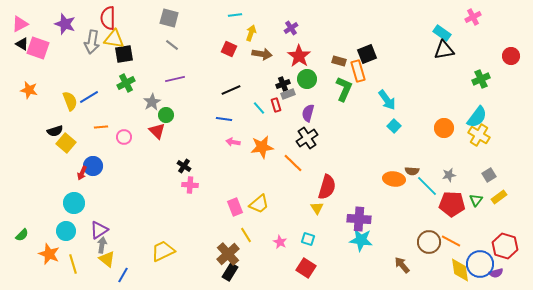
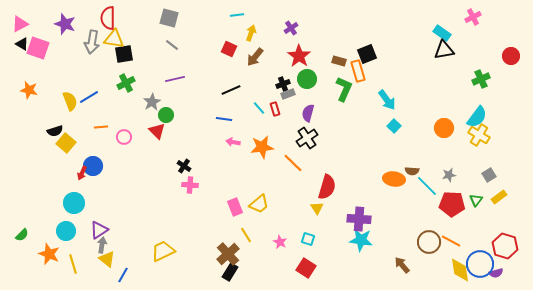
cyan line at (235, 15): moved 2 px right
brown arrow at (262, 54): moved 7 px left, 3 px down; rotated 120 degrees clockwise
red rectangle at (276, 105): moved 1 px left, 4 px down
